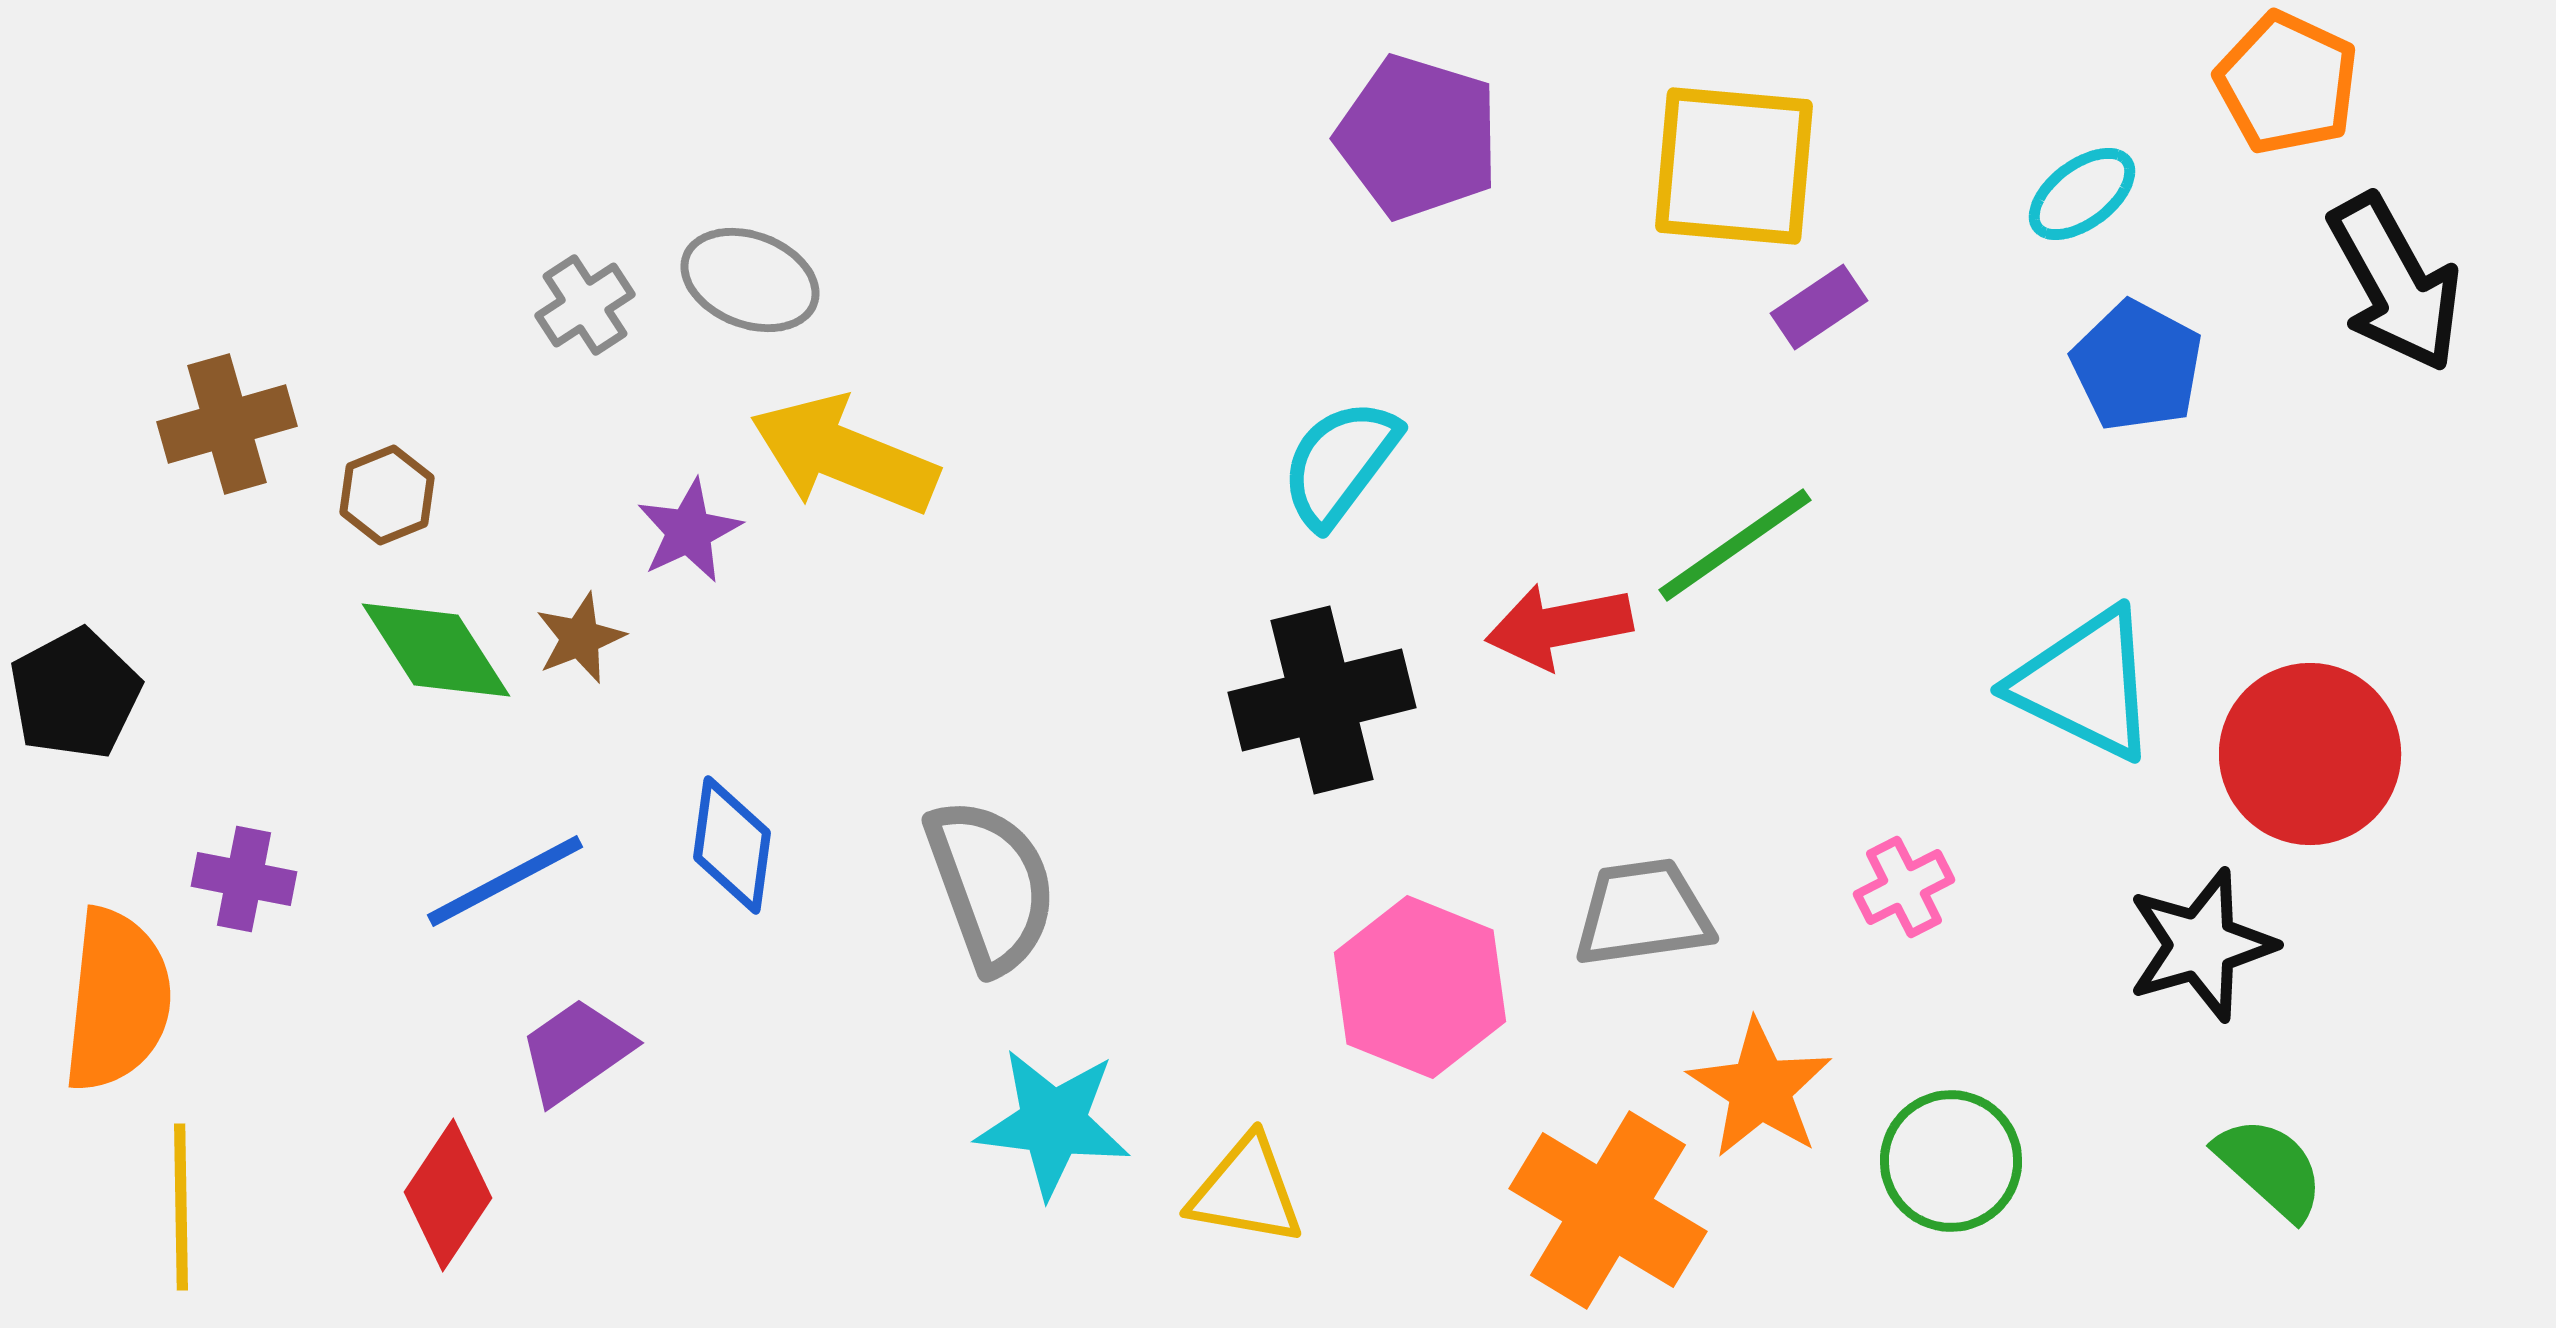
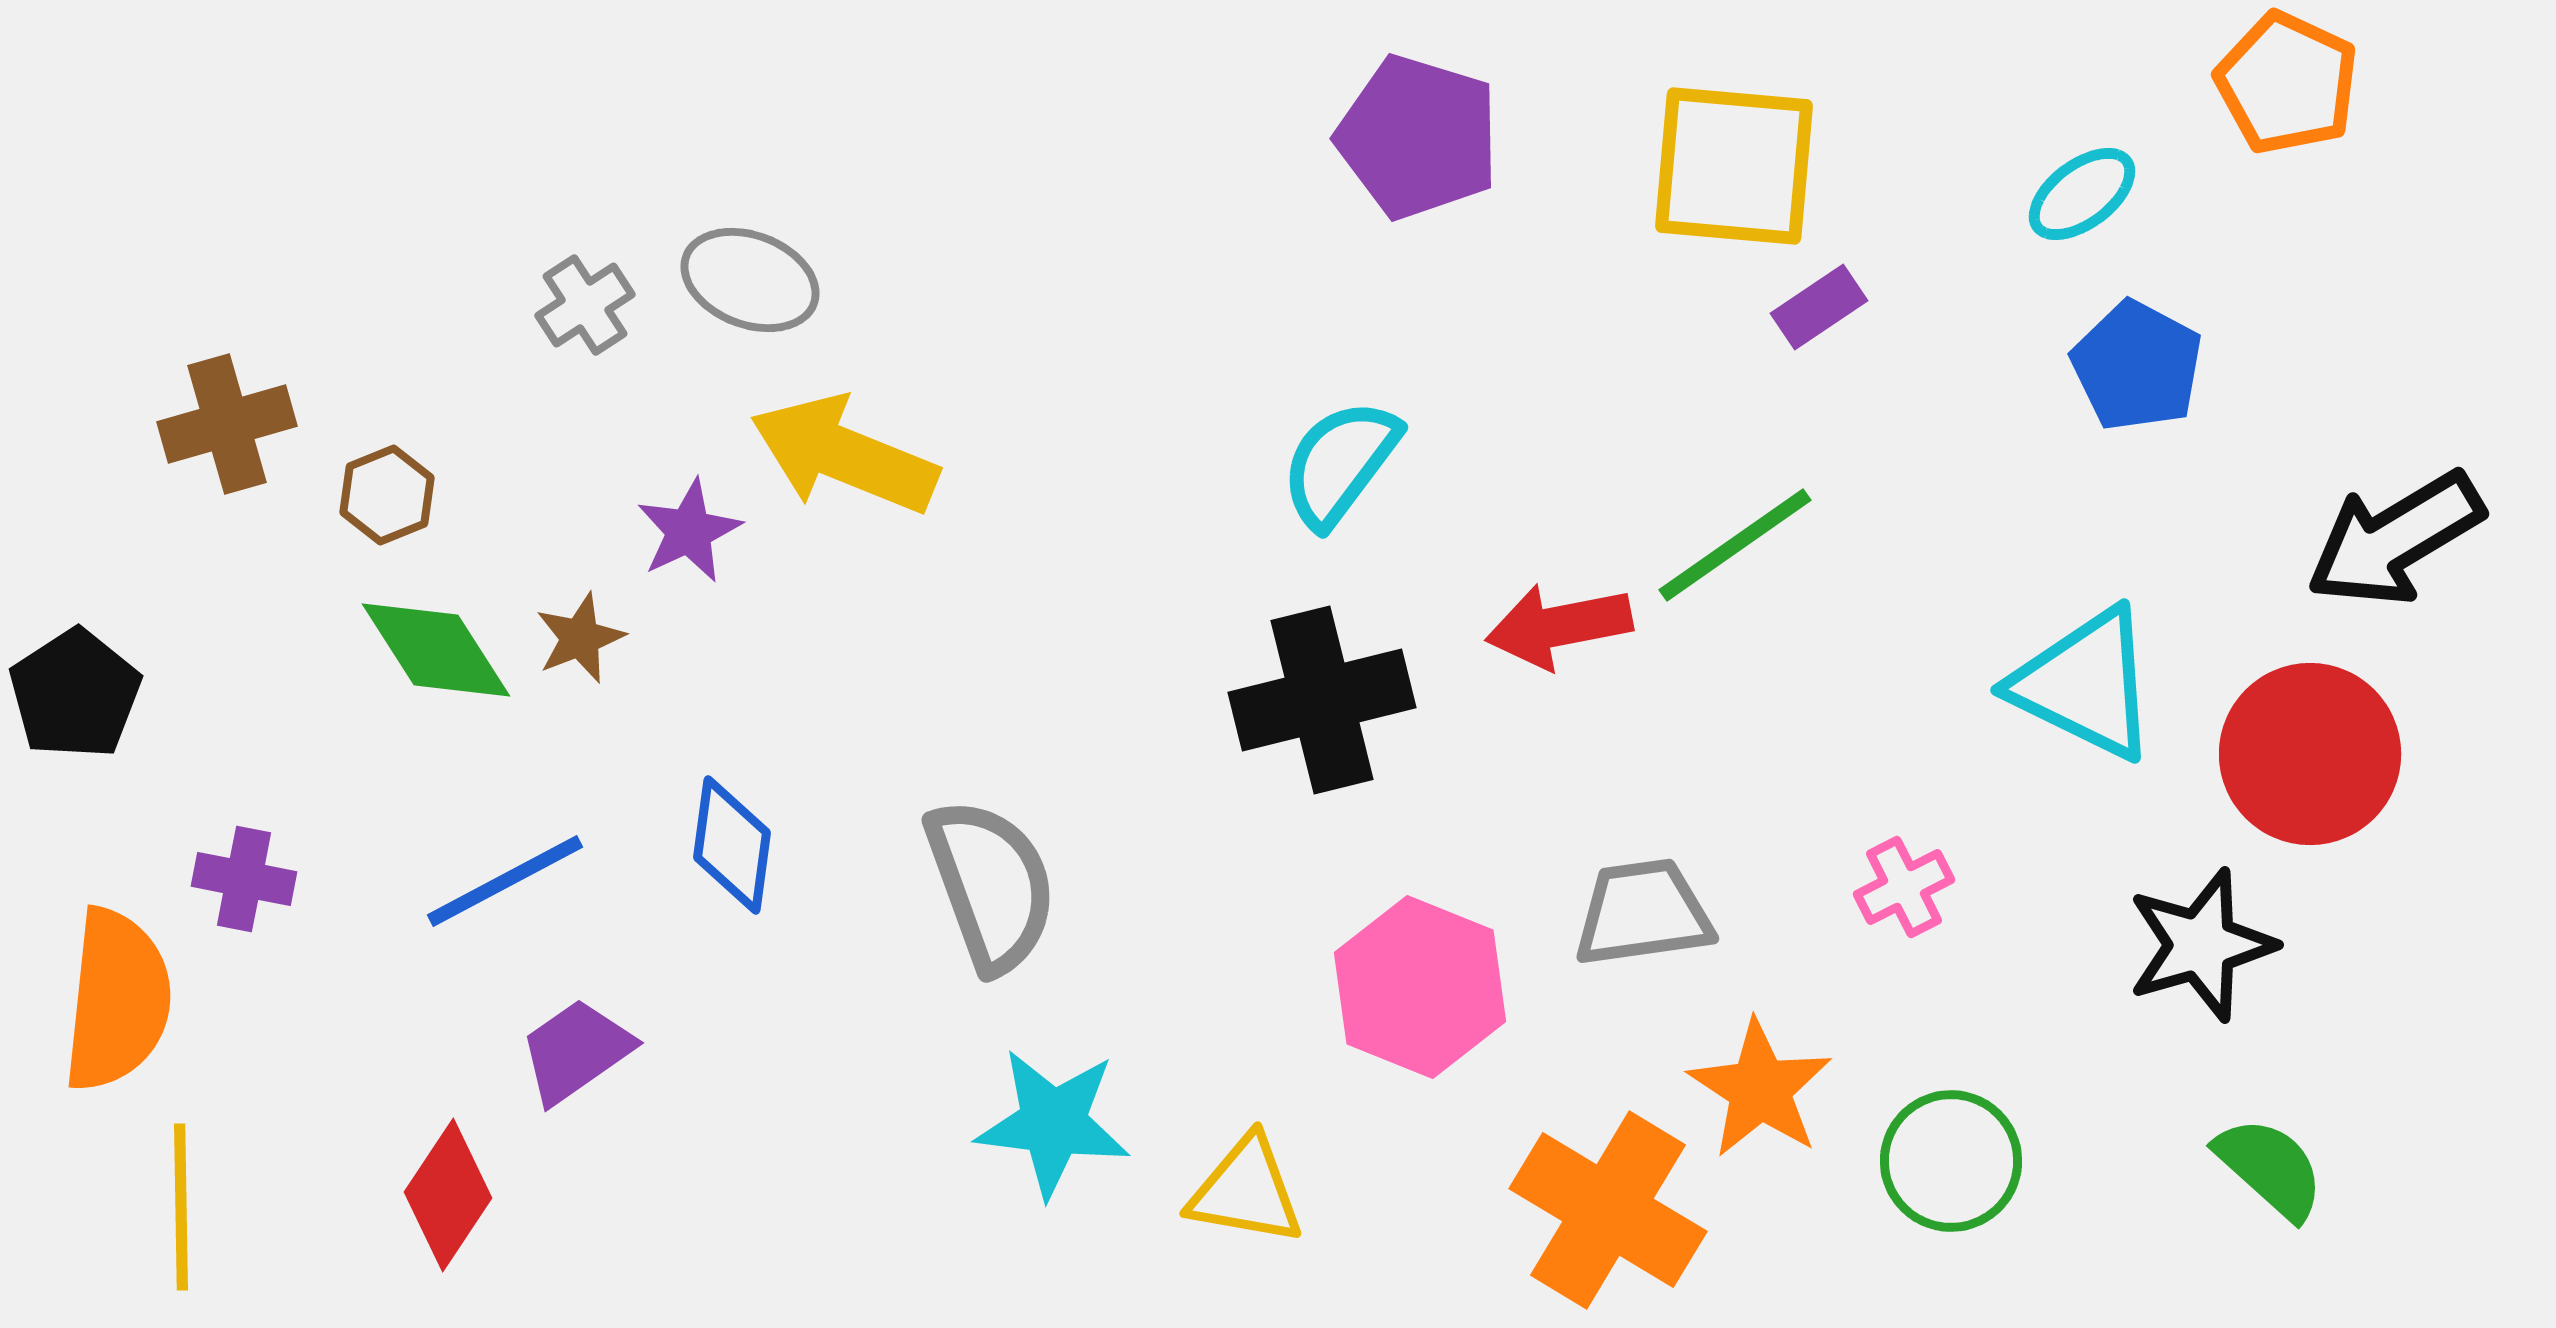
black arrow: moved 256 px down; rotated 88 degrees clockwise
black pentagon: rotated 5 degrees counterclockwise
